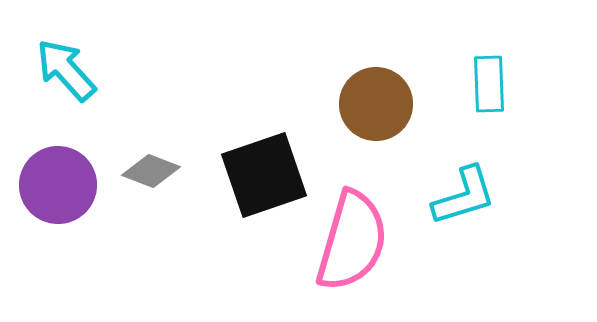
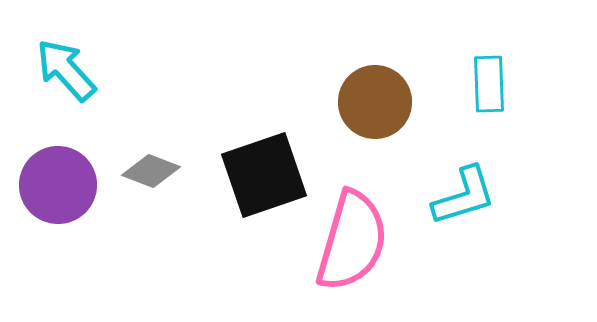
brown circle: moved 1 px left, 2 px up
